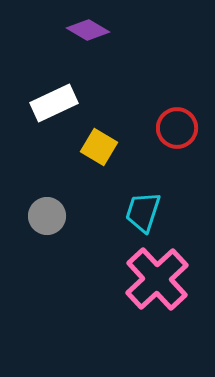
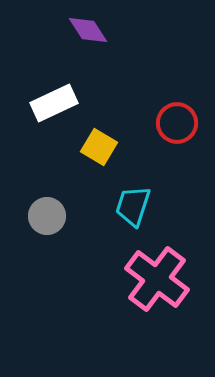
purple diamond: rotated 27 degrees clockwise
red circle: moved 5 px up
cyan trapezoid: moved 10 px left, 6 px up
pink cross: rotated 10 degrees counterclockwise
